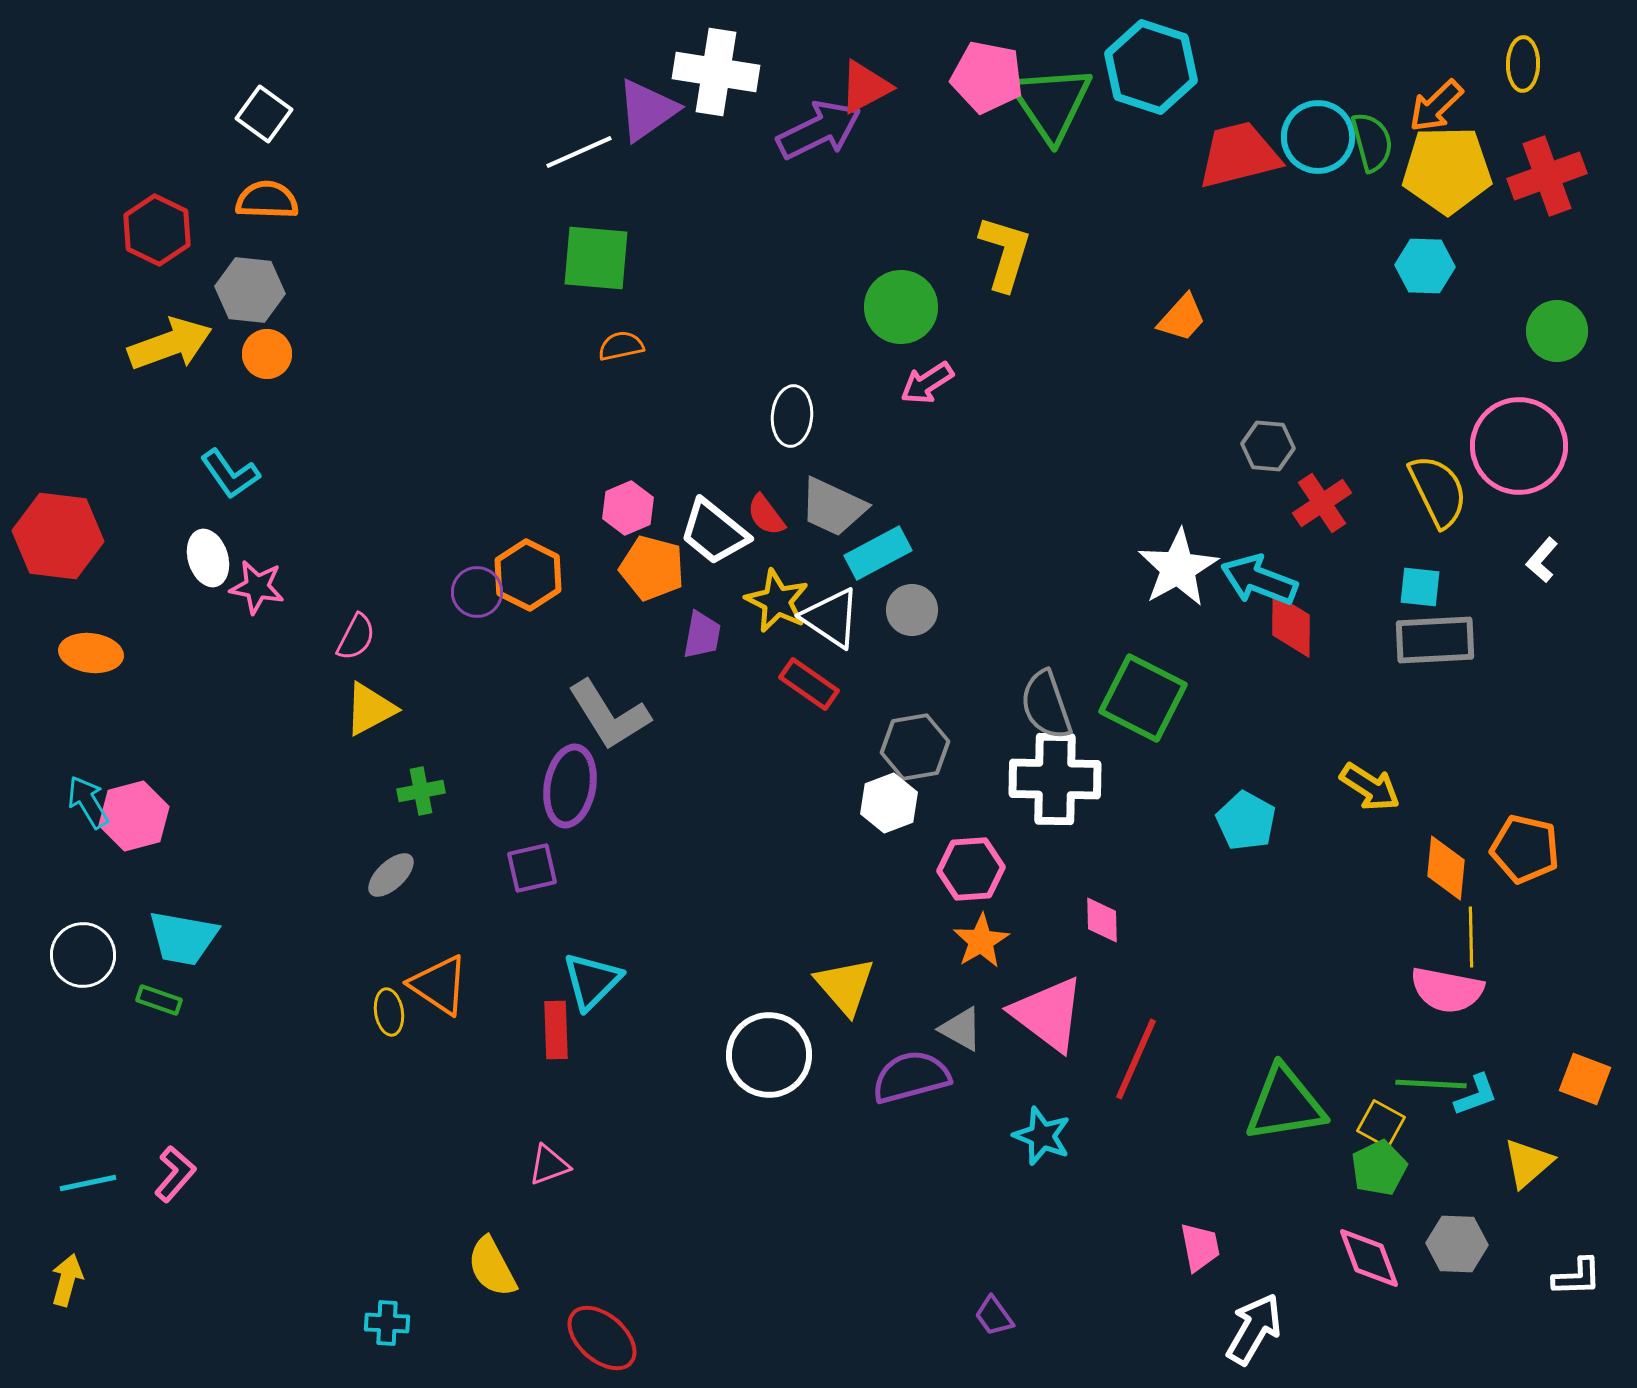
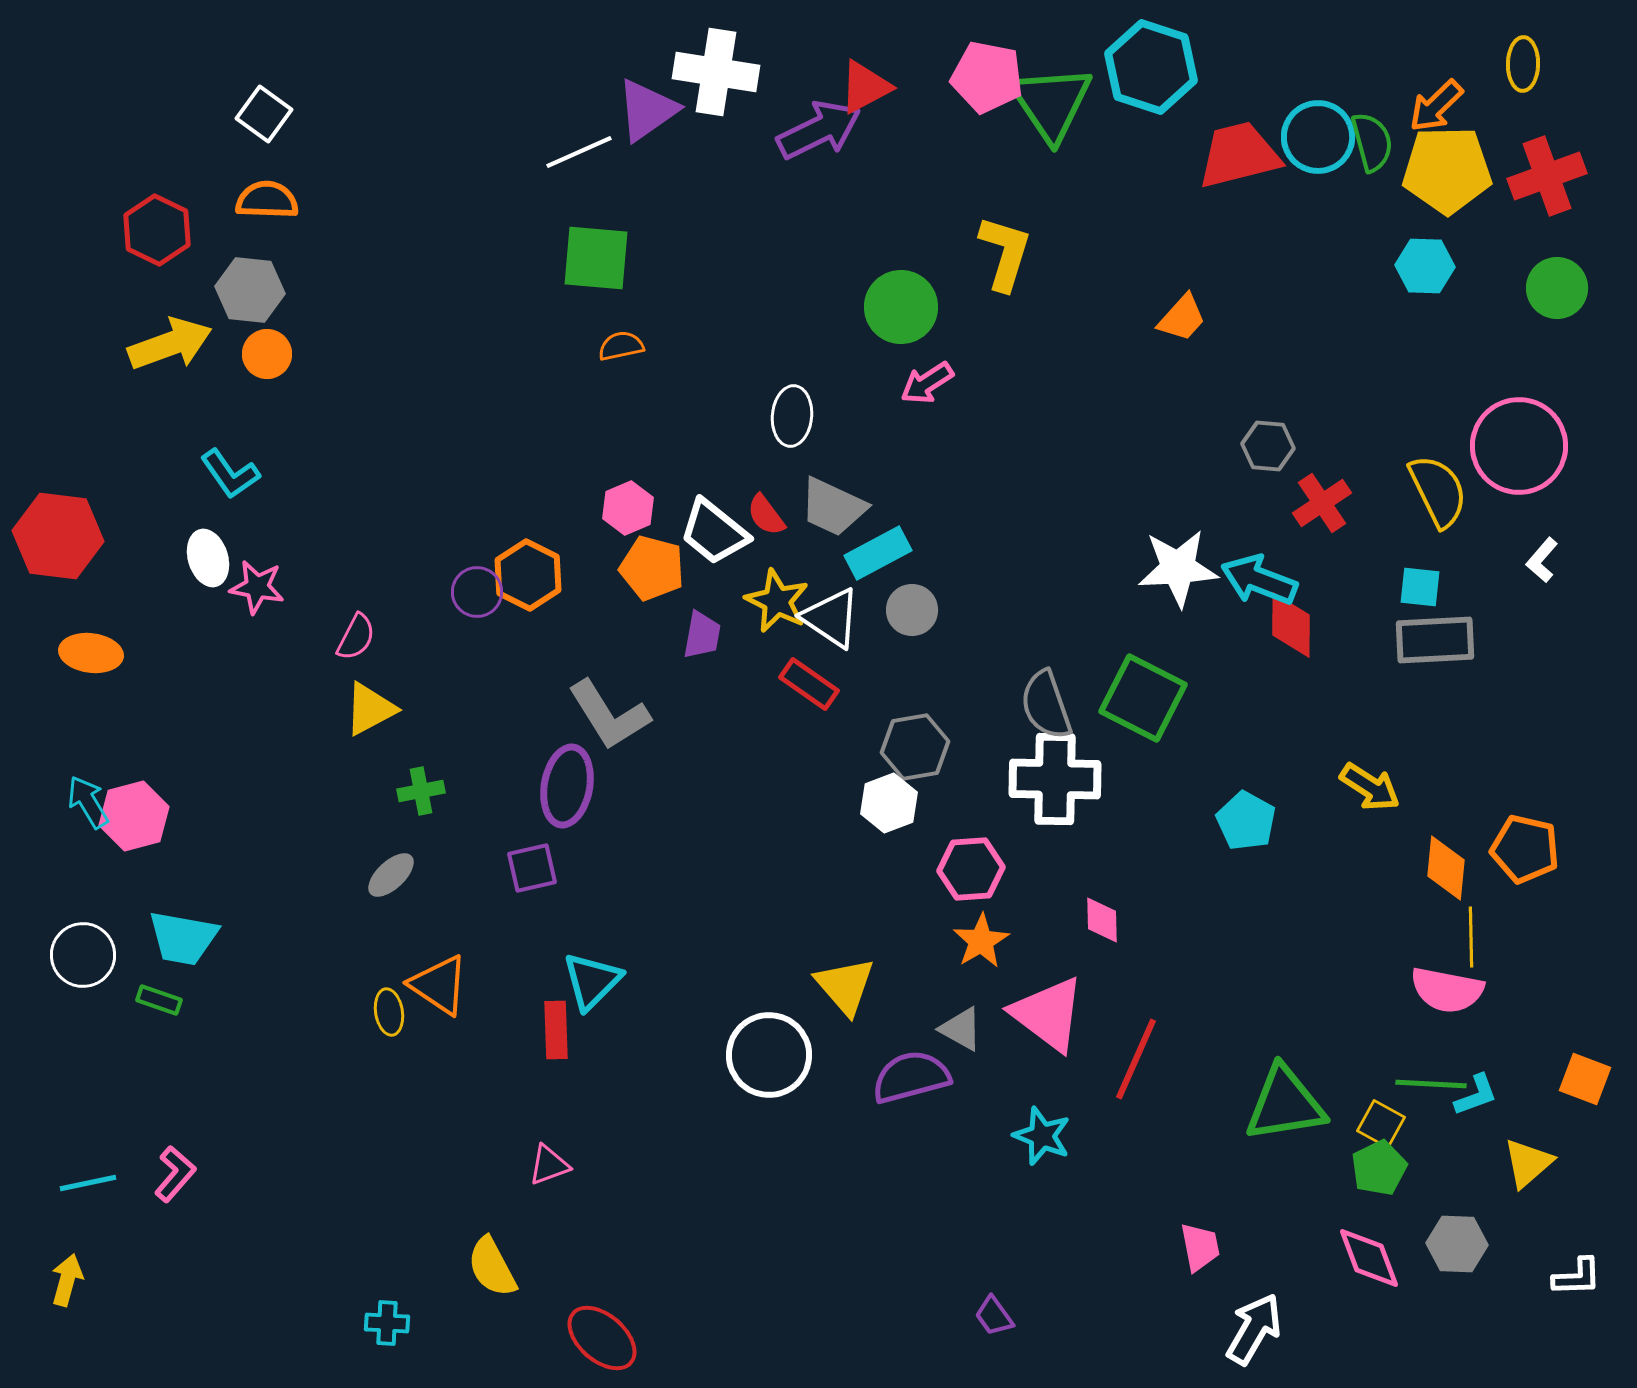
green circle at (1557, 331): moved 43 px up
white star at (1178, 568): rotated 26 degrees clockwise
purple ellipse at (570, 786): moved 3 px left
